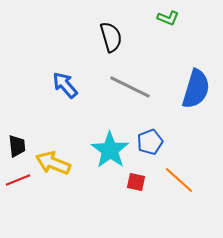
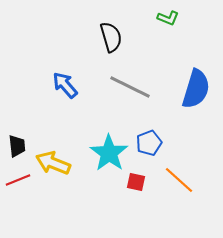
blue pentagon: moved 1 px left, 1 px down
cyan star: moved 1 px left, 3 px down
